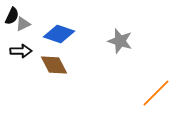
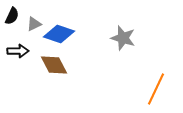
gray triangle: moved 11 px right
gray star: moved 3 px right, 3 px up
black arrow: moved 3 px left
orange line: moved 4 px up; rotated 20 degrees counterclockwise
